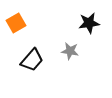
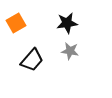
black star: moved 22 px left
